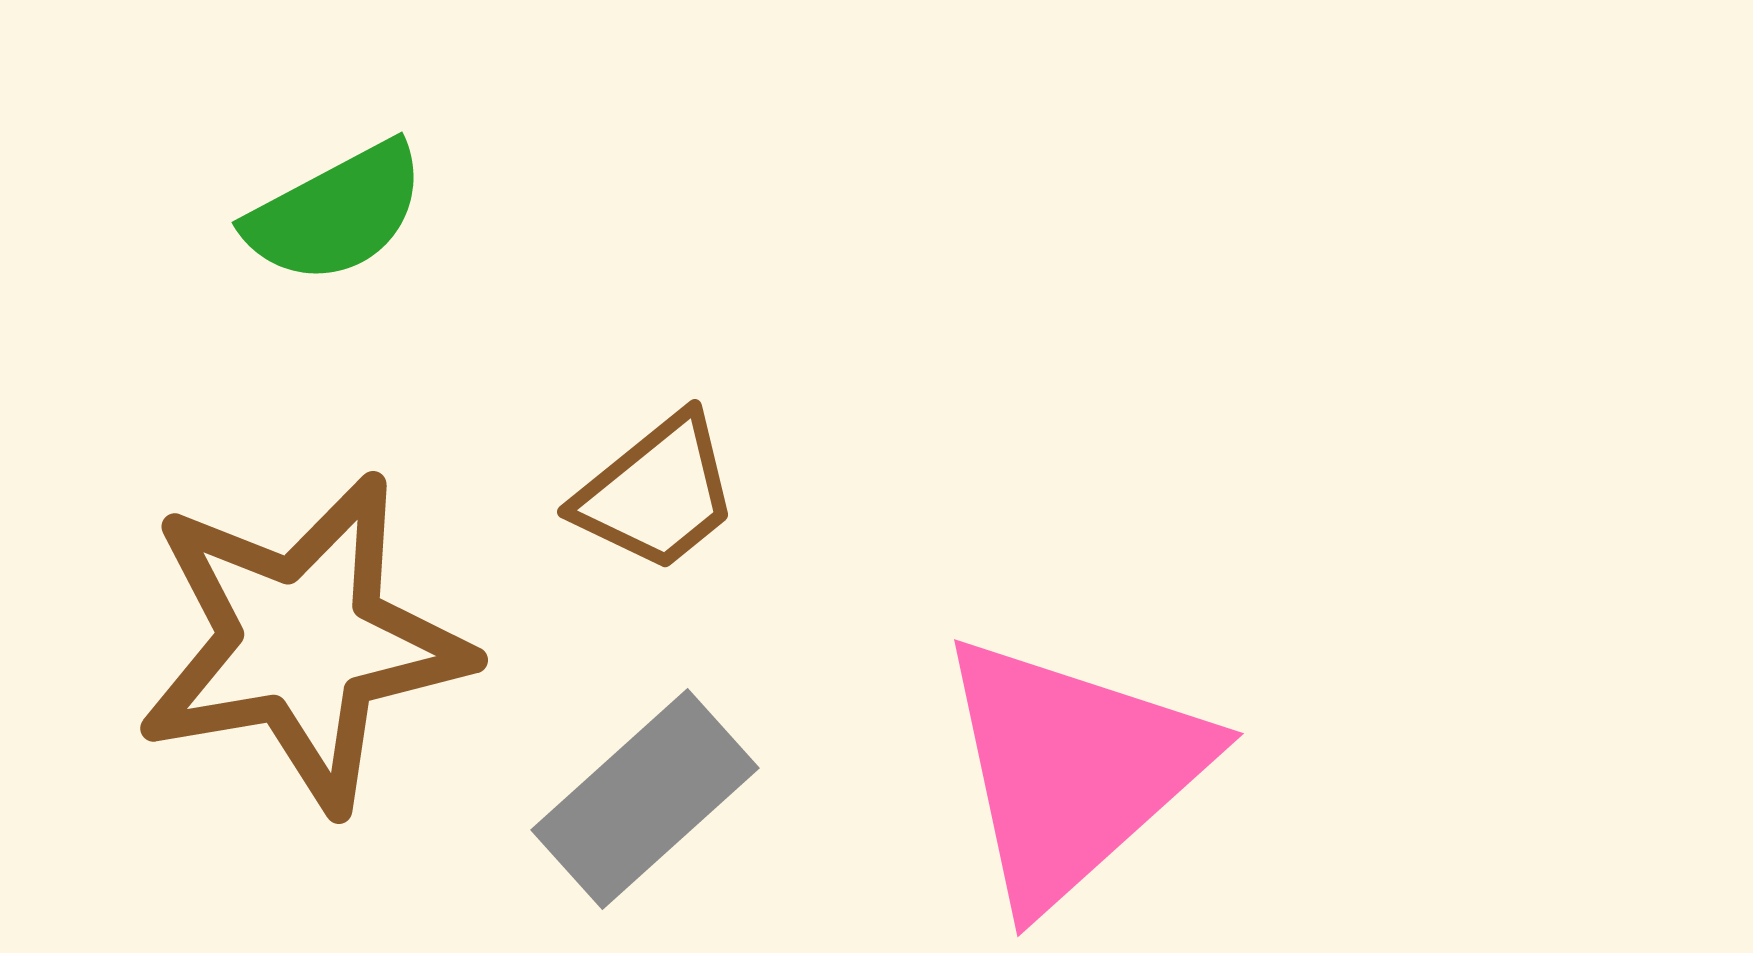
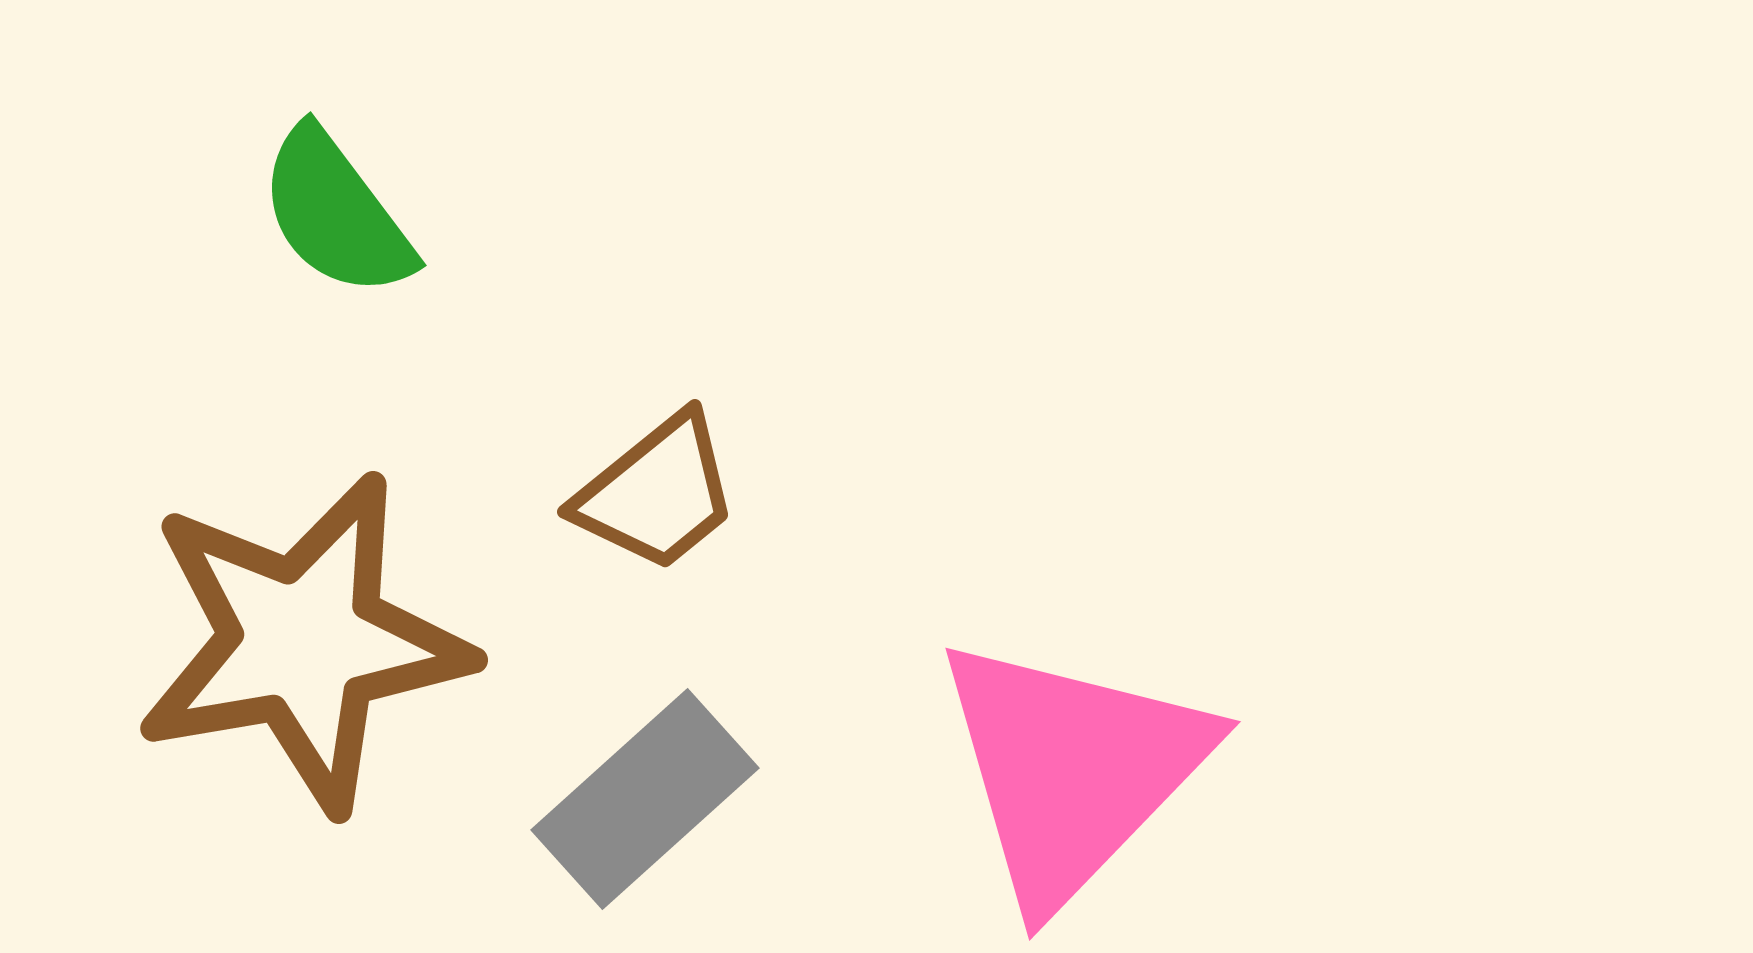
green semicircle: rotated 81 degrees clockwise
pink triangle: rotated 4 degrees counterclockwise
